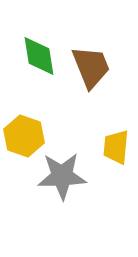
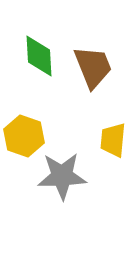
green diamond: rotated 6 degrees clockwise
brown trapezoid: moved 2 px right
yellow trapezoid: moved 3 px left, 7 px up
